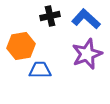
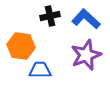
orange hexagon: rotated 16 degrees clockwise
purple star: moved 1 px left, 1 px down
